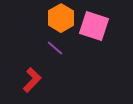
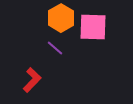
pink square: moved 1 px left, 1 px down; rotated 16 degrees counterclockwise
